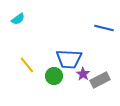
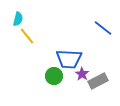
cyan semicircle: rotated 40 degrees counterclockwise
blue line: moved 1 px left; rotated 24 degrees clockwise
yellow line: moved 29 px up
purple star: moved 1 px left
gray rectangle: moved 2 px left, 1 px down
